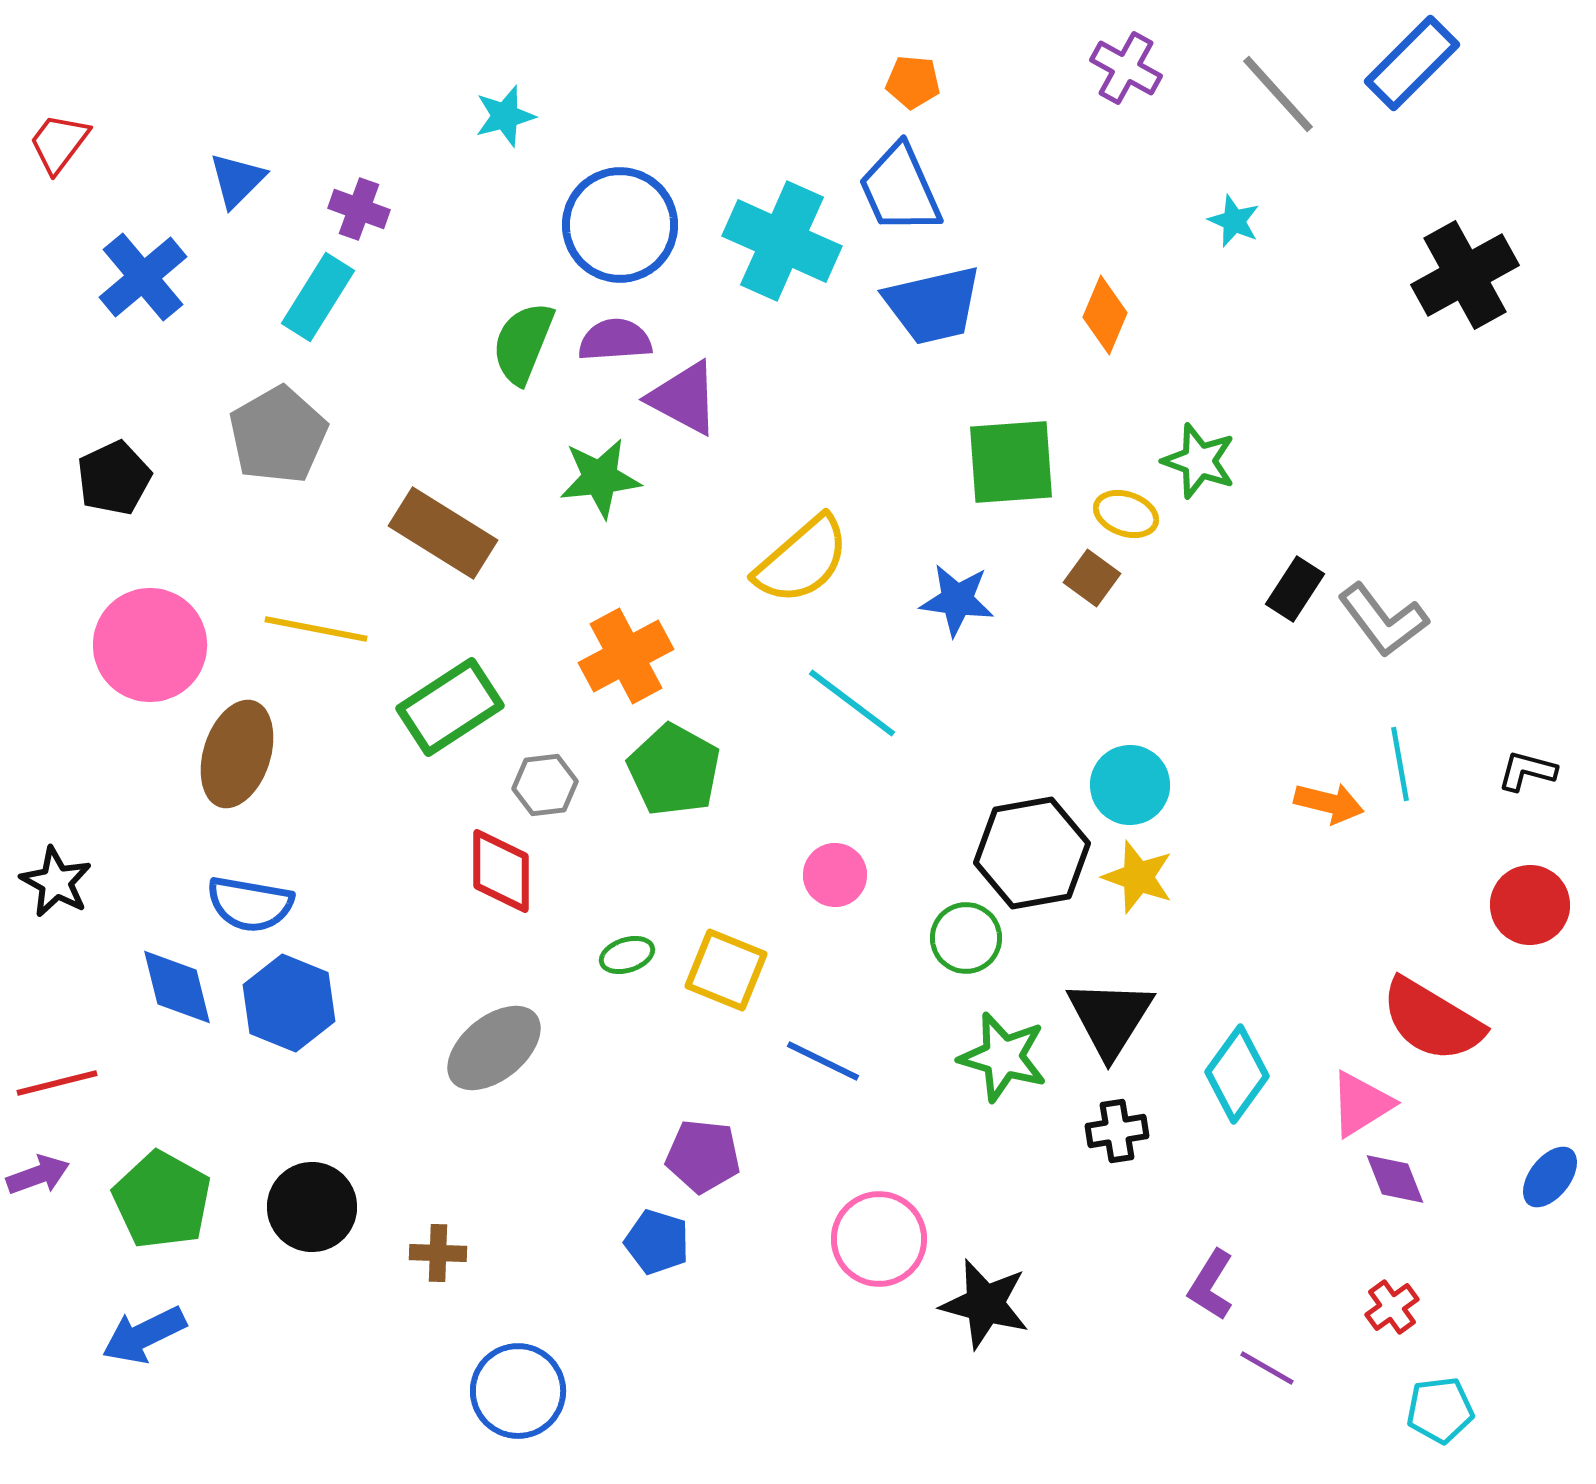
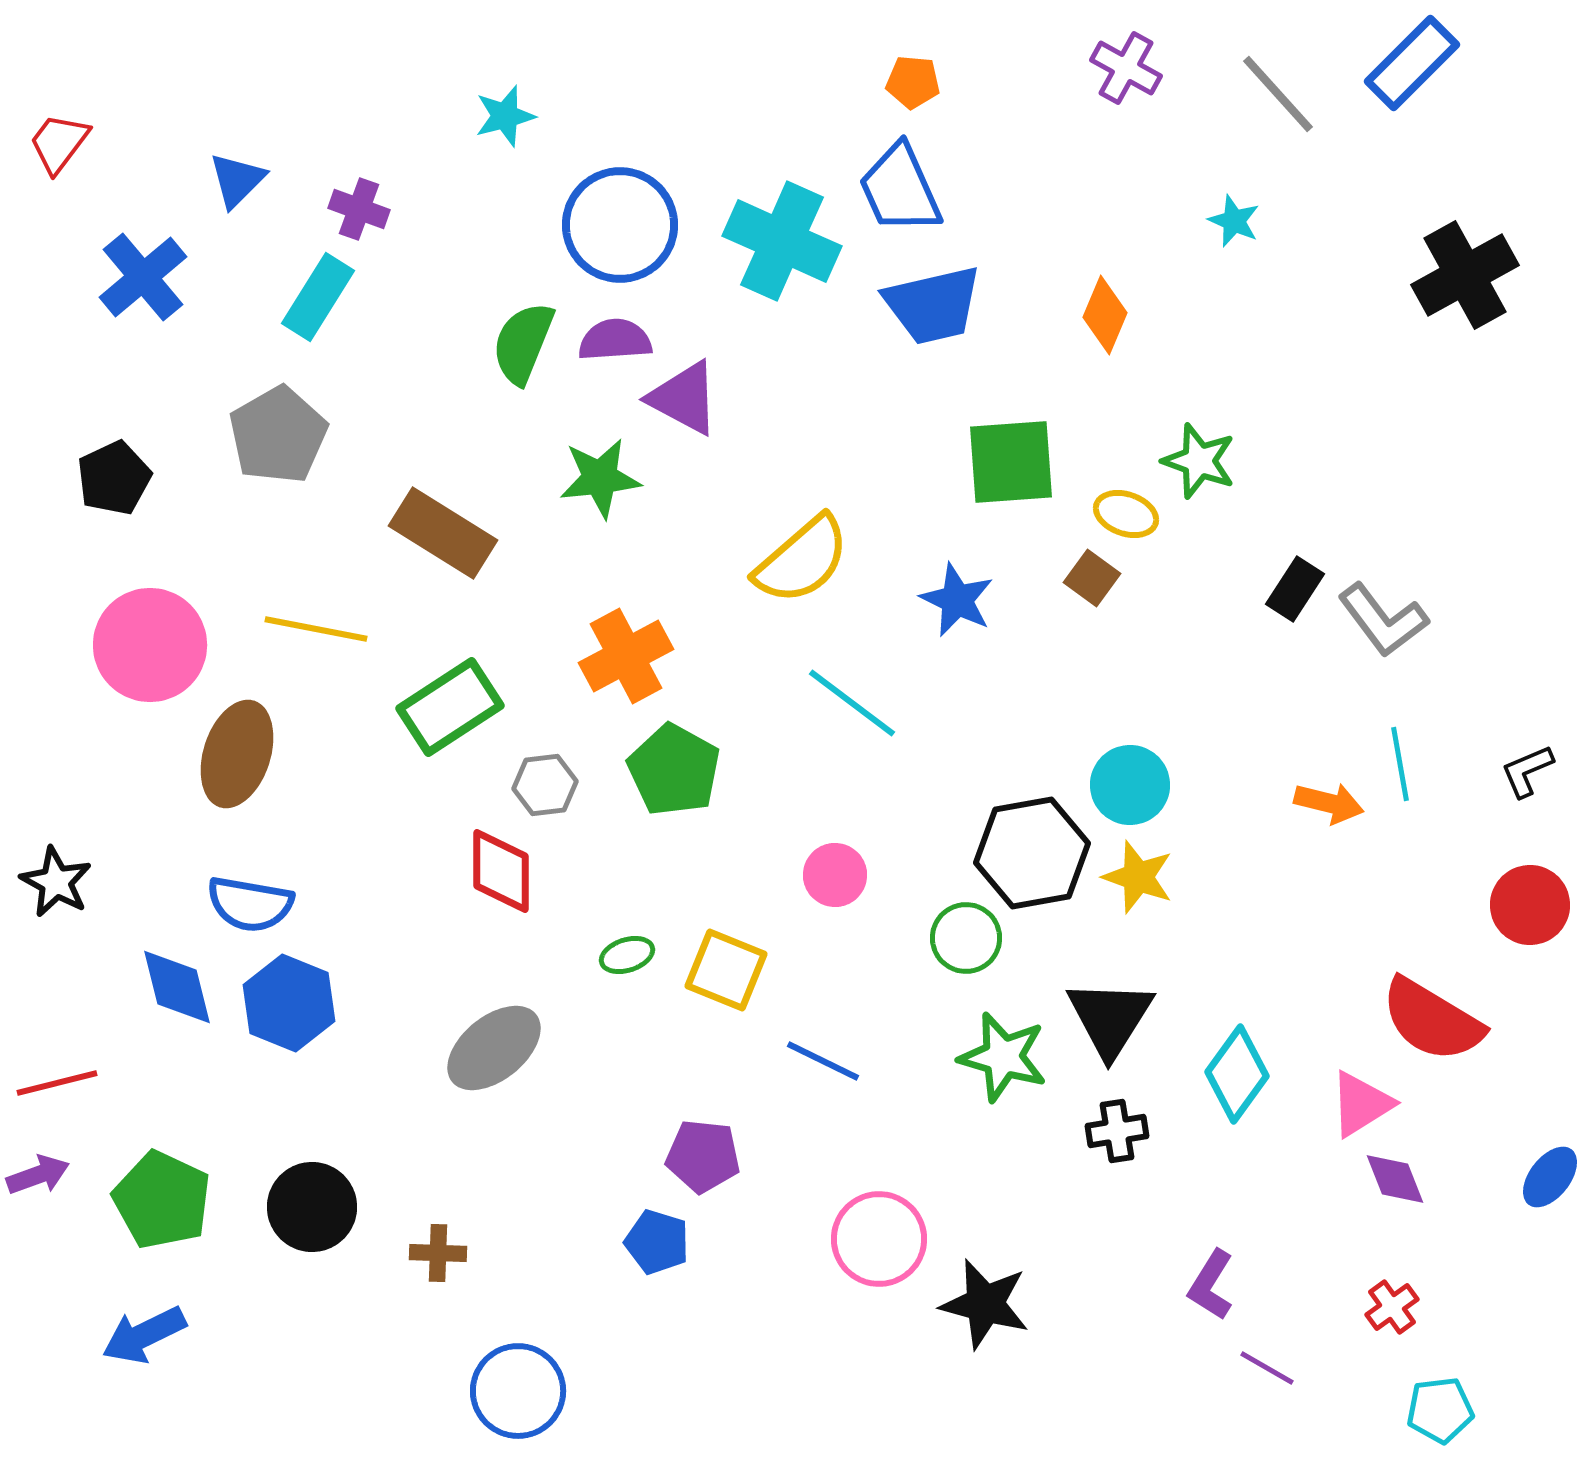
blue star at (957, 600): rotated 18 degrees clockwise
black L-shape at (1527, 771): rotated 38 degrees counterclockwise
green pentagon at (162, 1200): rotated 4 degrees counterclockwise
